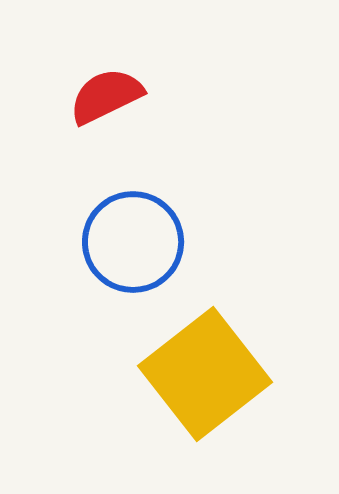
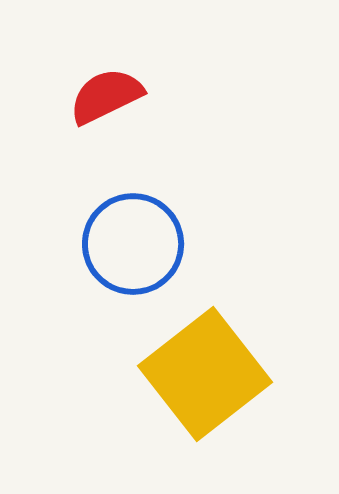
blue circle: moved 2 px down
